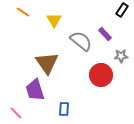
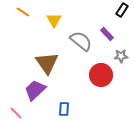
purple rectangle: moved 2 px right
purple trapezoid: rotated 65 degrees clockwise
